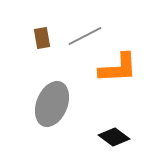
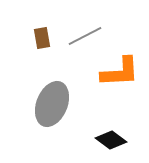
orange L-shape: moved 2 px right, 4 px down
black diamond: moved 3 px left, 3 px down
